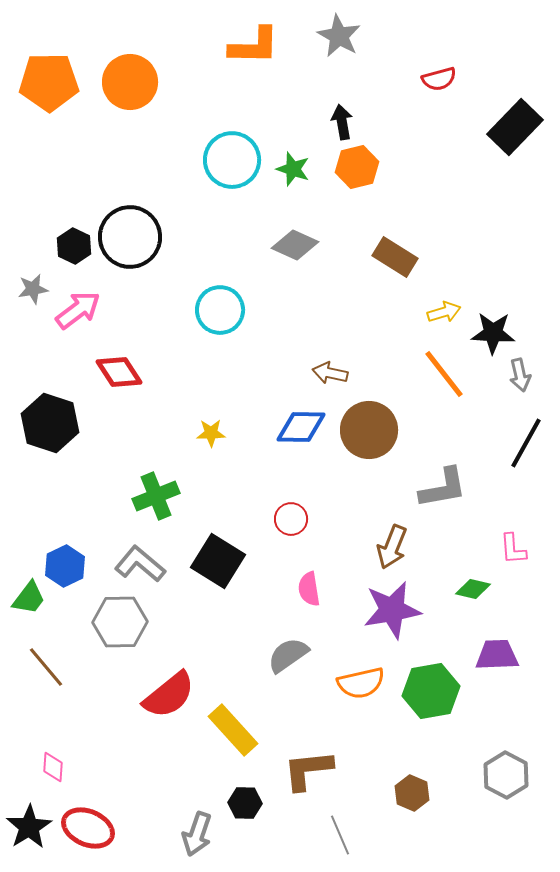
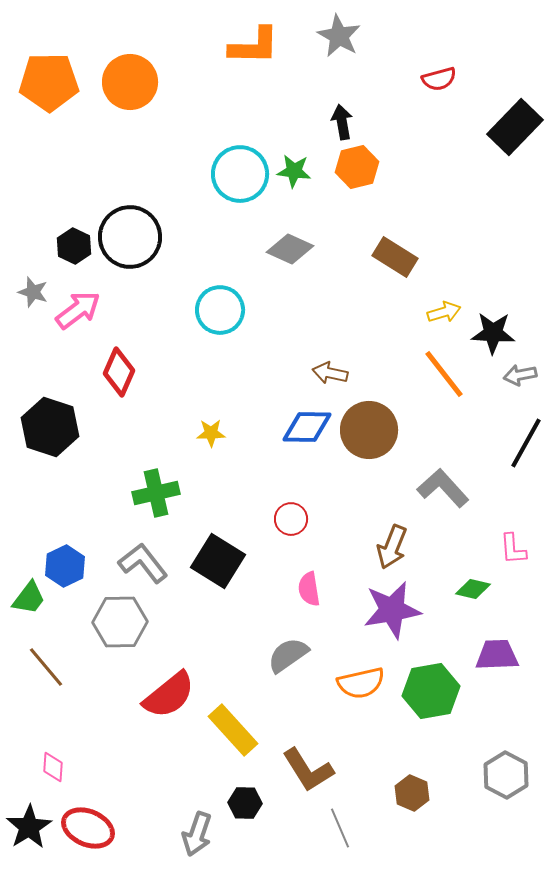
cyan circle at (232, 160): moved 8 px right, 14 px down
green star at (293, 169): moved 1 px right, 2 px down; rotated 12 degrees counterclockwise
gray diamond at (295, 245): moved 5 px left, 4 px down
gray star at (33, 289): moved 3 px down; rotated 28 degrees clockwise
red diamond at (119, 372): rotated 57 degrees clockwise
gray arrow at (520, 375): rotated 92 degrees clockwise
black hexagon at (50, 423): moved 4 px down
blue diamond at (301, 427): moved 6 px right
gray L-shape at (443, 488): rotated 122 degrees counterclockwise
green cross at (156, 496): moved 3 px up; rotated 9 degrees clockwise
gray L-shape at (140, 564): moved 3 px right, 1 px up; rotated 12 degrees clockwise
brown L-shape at (308, 770): rotated 116 degrees counterclockwise
gray line at (340, 835): moved 7 px up
